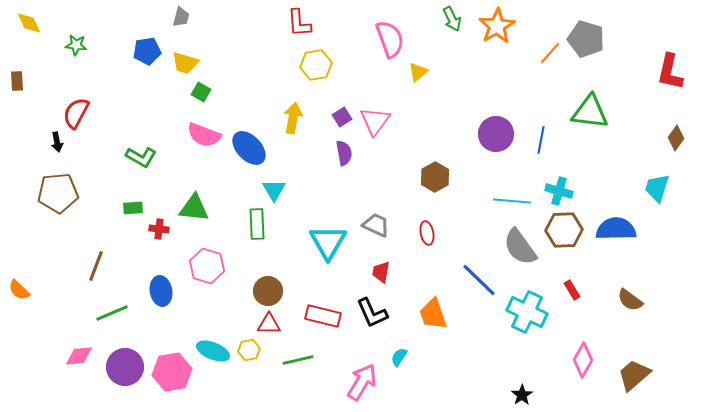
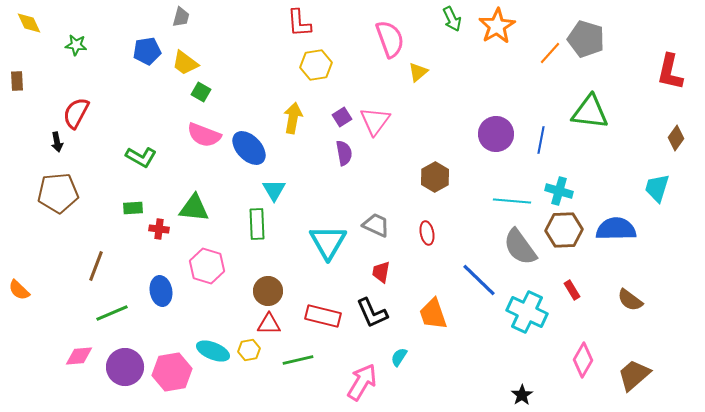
yellow trapezoid at (185, 63): rotated 20 degrees clockwise
